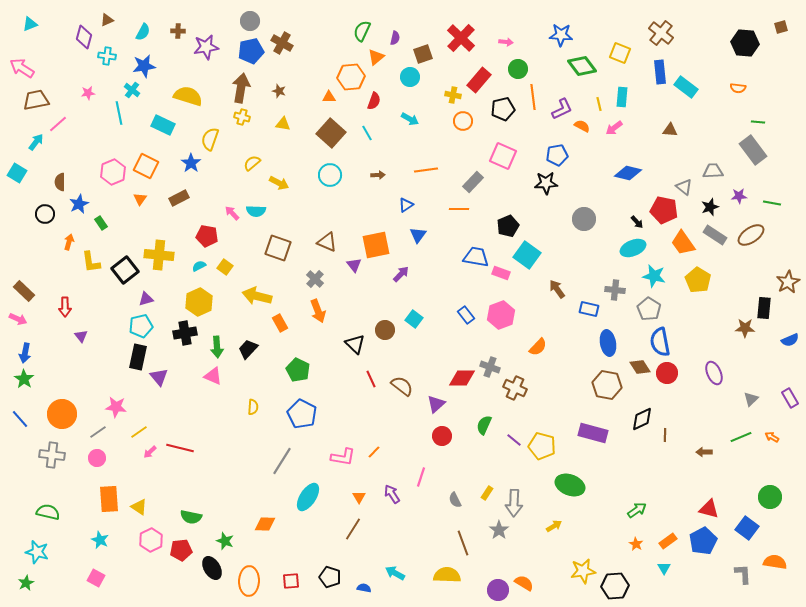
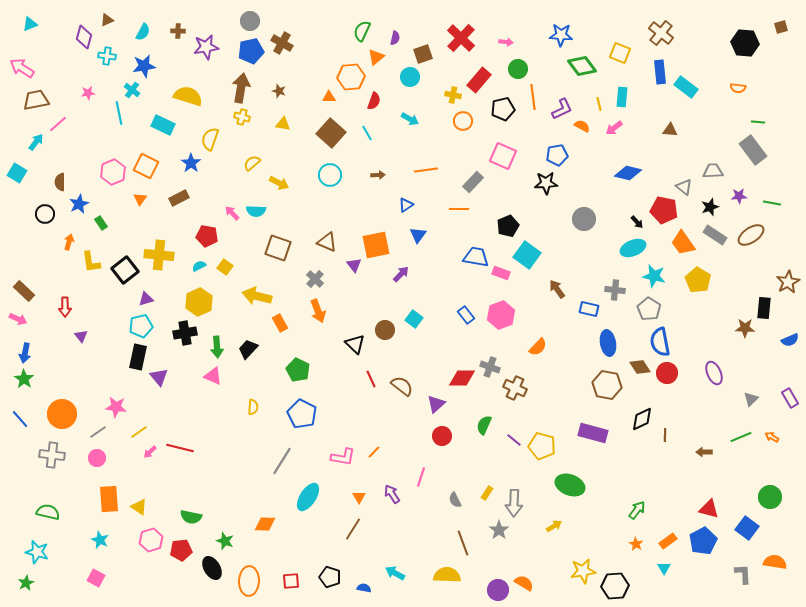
green arrow at (637, 510): rotated 18 degrees counterclockwise
pink hexagon at (151, 540): rotated 10 degrees clockwise
